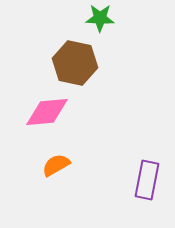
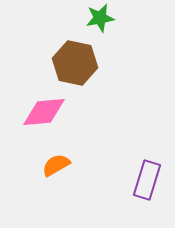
green star: rotated 12 degrees counterclockwise
pink diamond: moved 3 px left
purple rectangle: rotated 6 degrees clockwise
